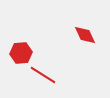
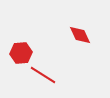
red diamond: moved 5 px left
